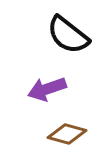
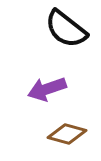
black semicircle: moved 2 px left, 6 px up
